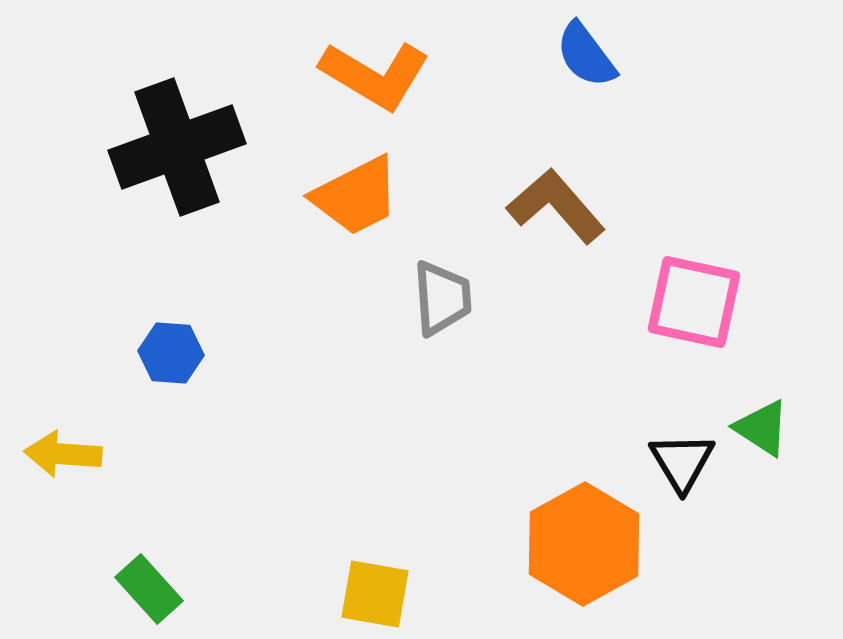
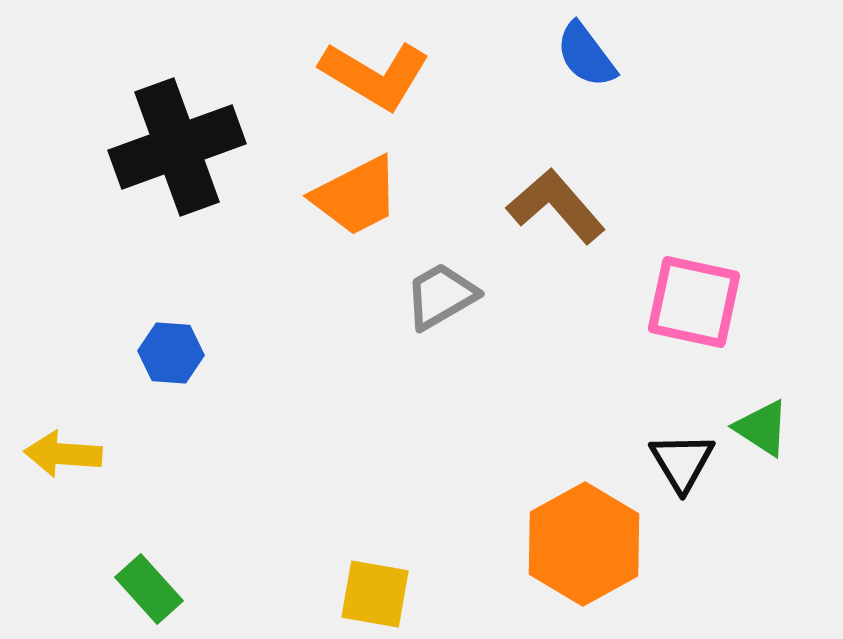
gray trapezoid: moved 1 px left, 2 px up; rotated 116 degrees counterclockwise
